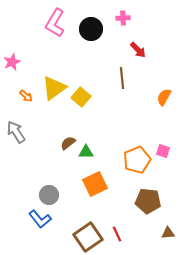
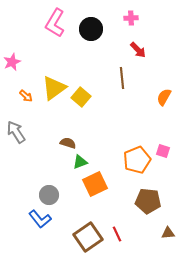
pink cross: moved 8 px right
brown semicircle: rotated 56 degrees clockwise
green triangle: moved 6 px left, 10 px down; rotated 21 degrees counterclockwise
